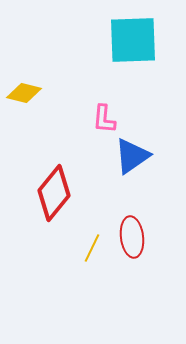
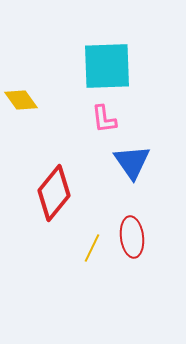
cyan square: moved 26 px left, 26 px down
yellow diamond: moved 3 px left, 7 px down; rotated 40 degrees clockwise
pink L-shape: rotated 12 degrees counterclockwise
blue triangle: moved 6 px down; rotated 30 degrees counterclockwise
